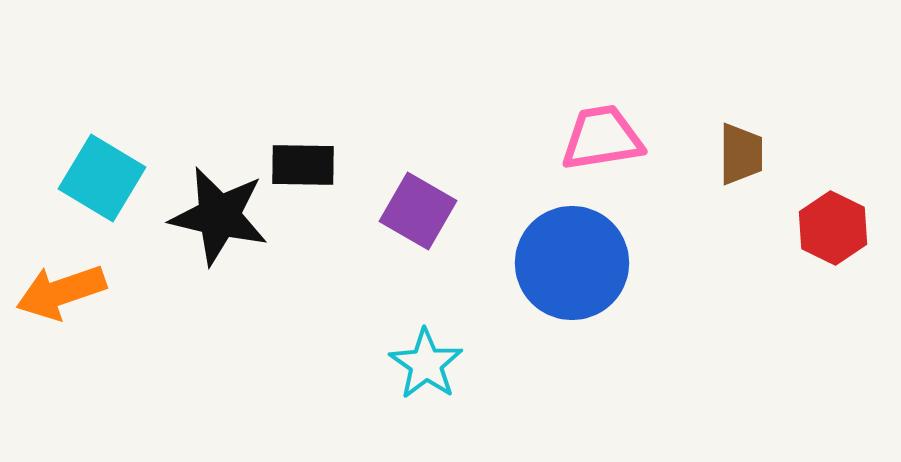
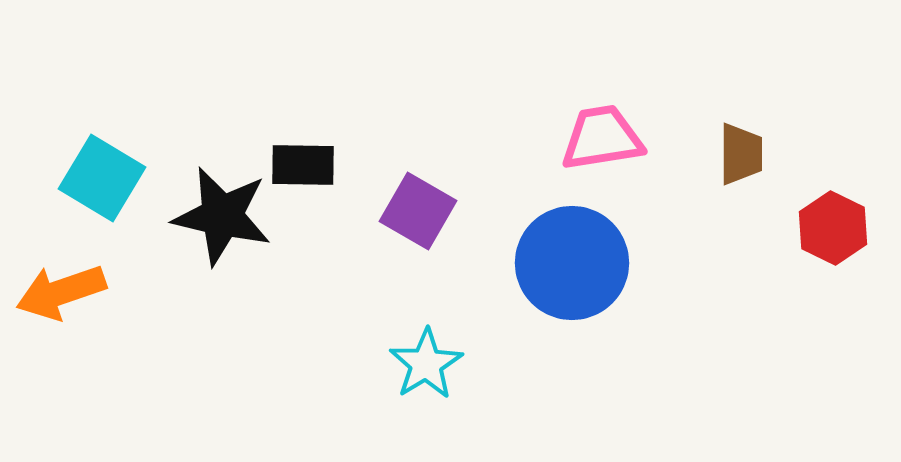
black star: moved 3 px right
cyan star: rotated 6 degrees clockwise
